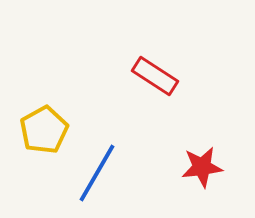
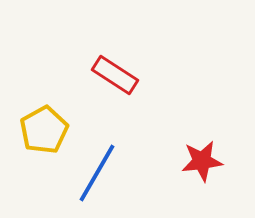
red rectangle: moved 40 px left, 1 px up
red star: moved 6 px up
